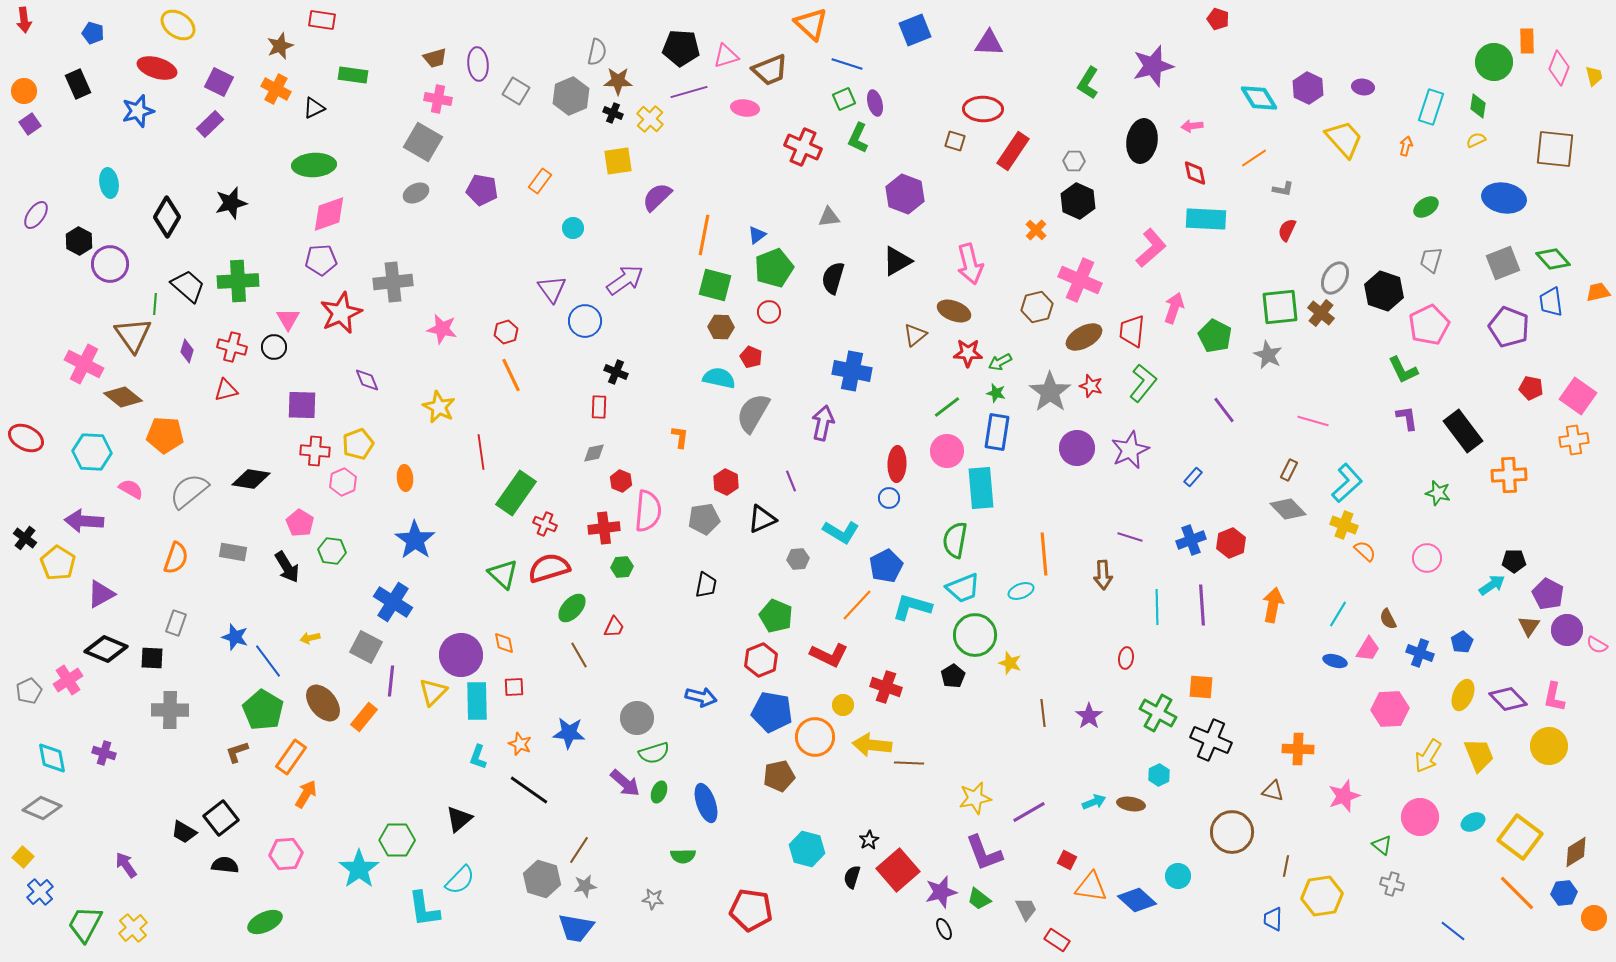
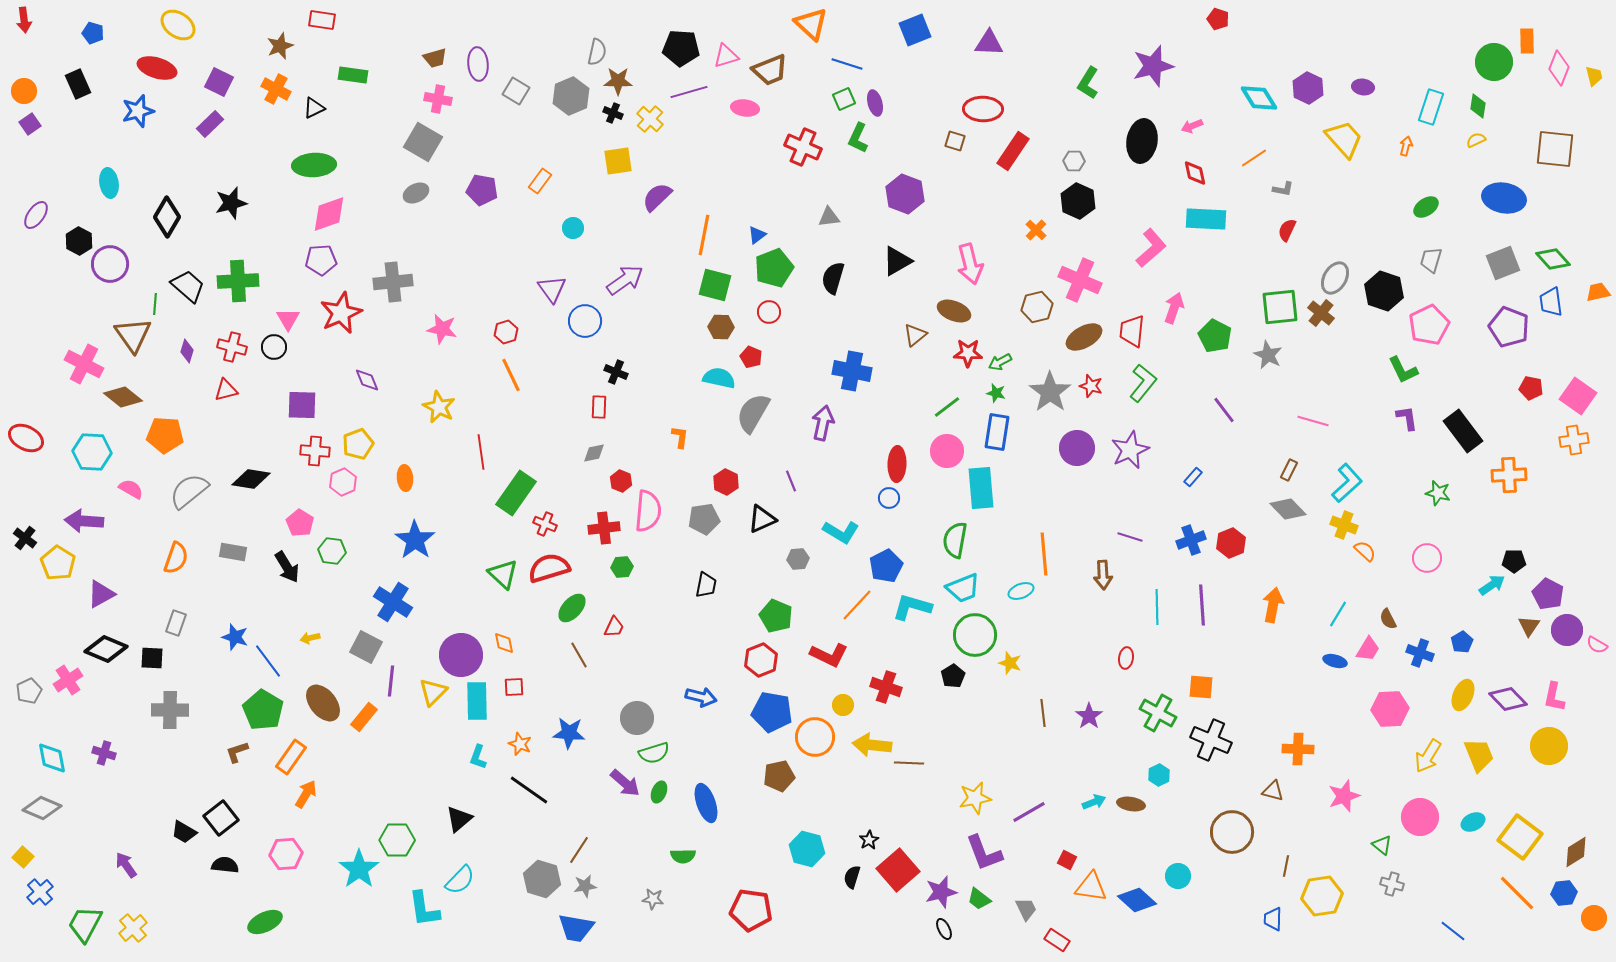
pink arrow at (1192, 126): rotated 15 degrees counterclockwise
